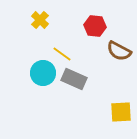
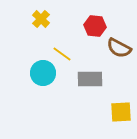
yellow cross: moved 1 px right, 1 px up
brown semicircle: moved 3 px up
gray rectangle: moved 16 px right; rotated 25 degrees counterclockwise
